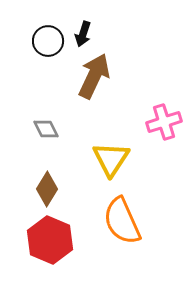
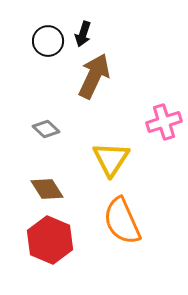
gray diamond: rotated 20 degrees counterclockwise
brown diamond: rotated 64 degrees counterclockwise
